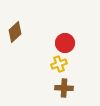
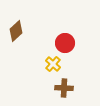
brown diamond: moved 1 px right, 1 px up
yellow cross: moved 6 px left; rotated 28 degrees counterclockwise
